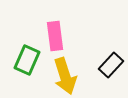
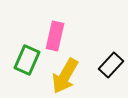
pink rectangle: rotated 20 degrees clockwise
yellow arrow: rotated 48 degrees clockwise
